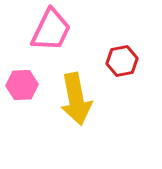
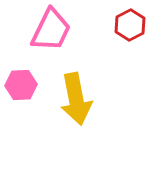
red hexagon: moved 8 px right, 36 px up; rotated 16 degrees counterclockwise
pink hexagon: moved 1 px left
